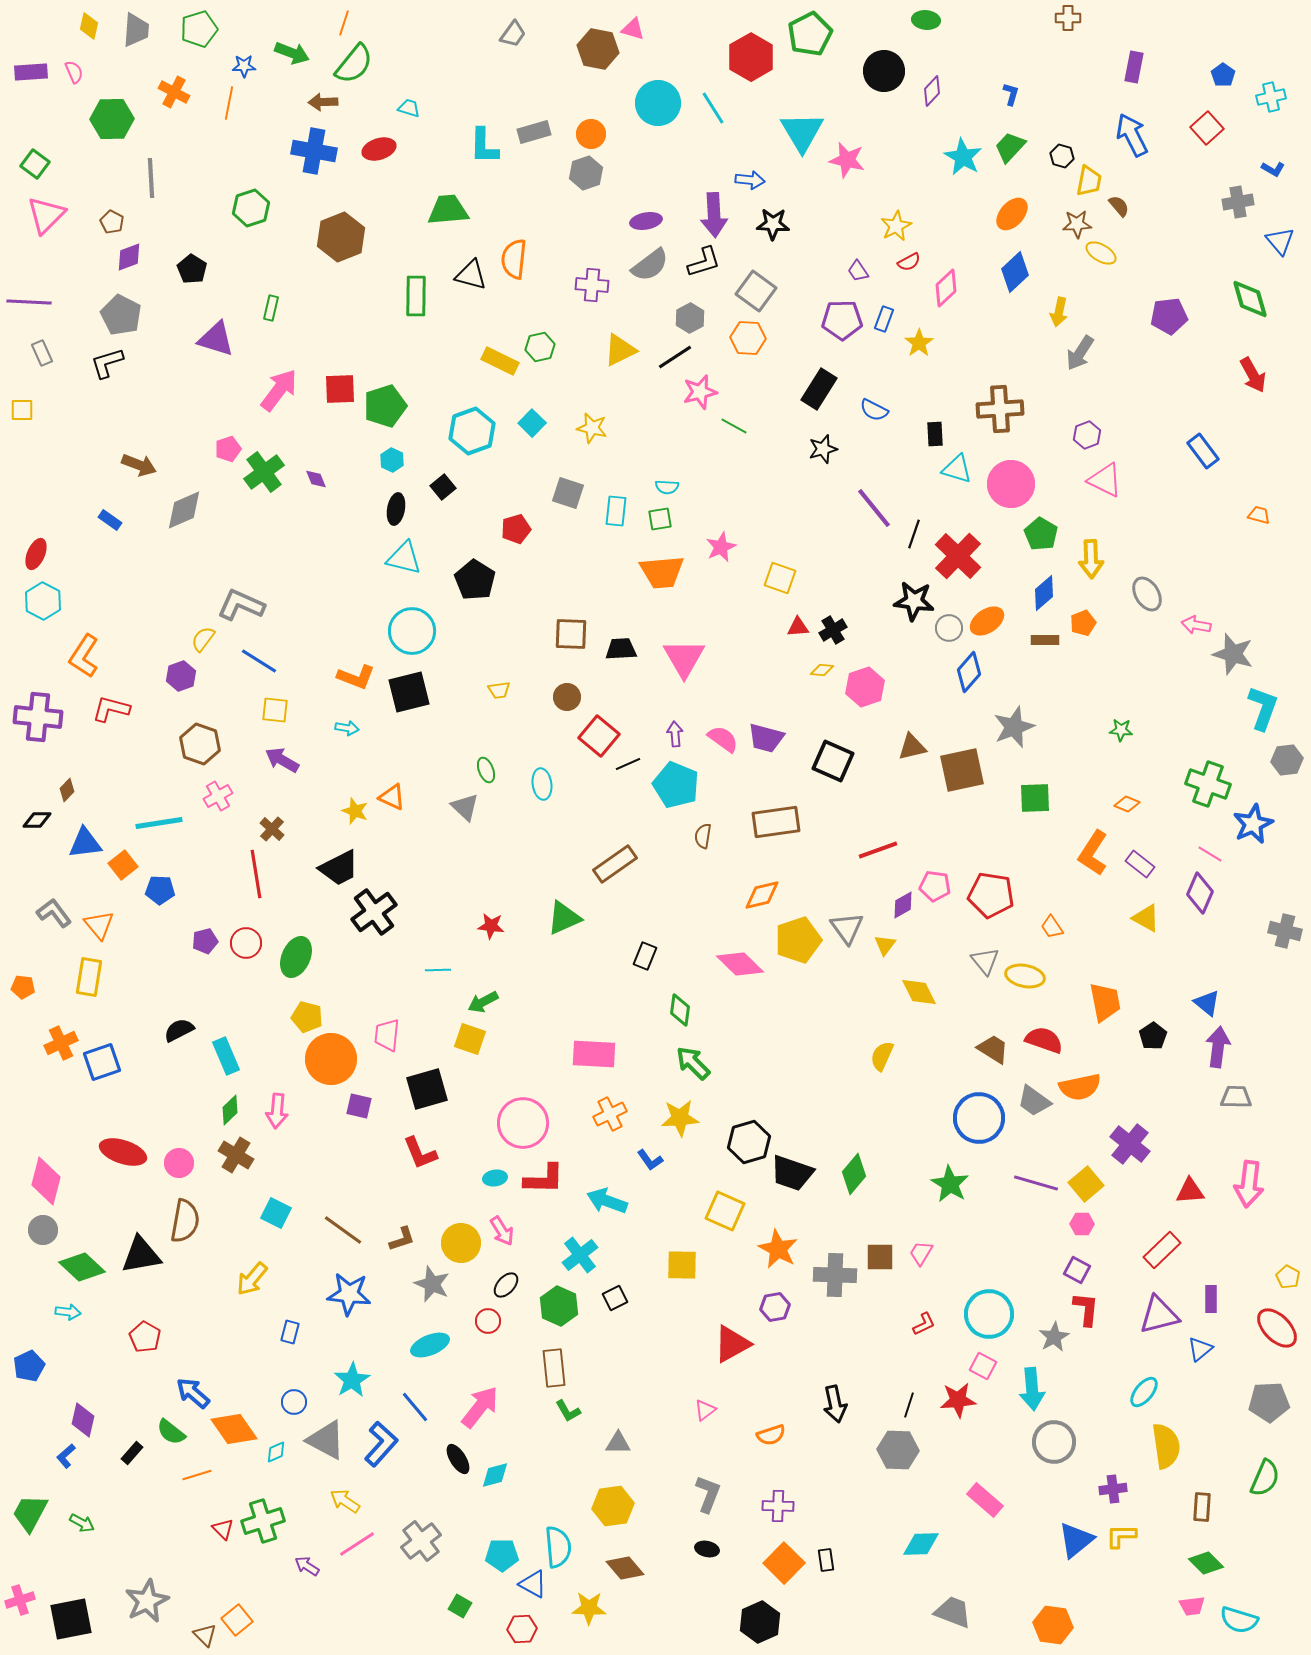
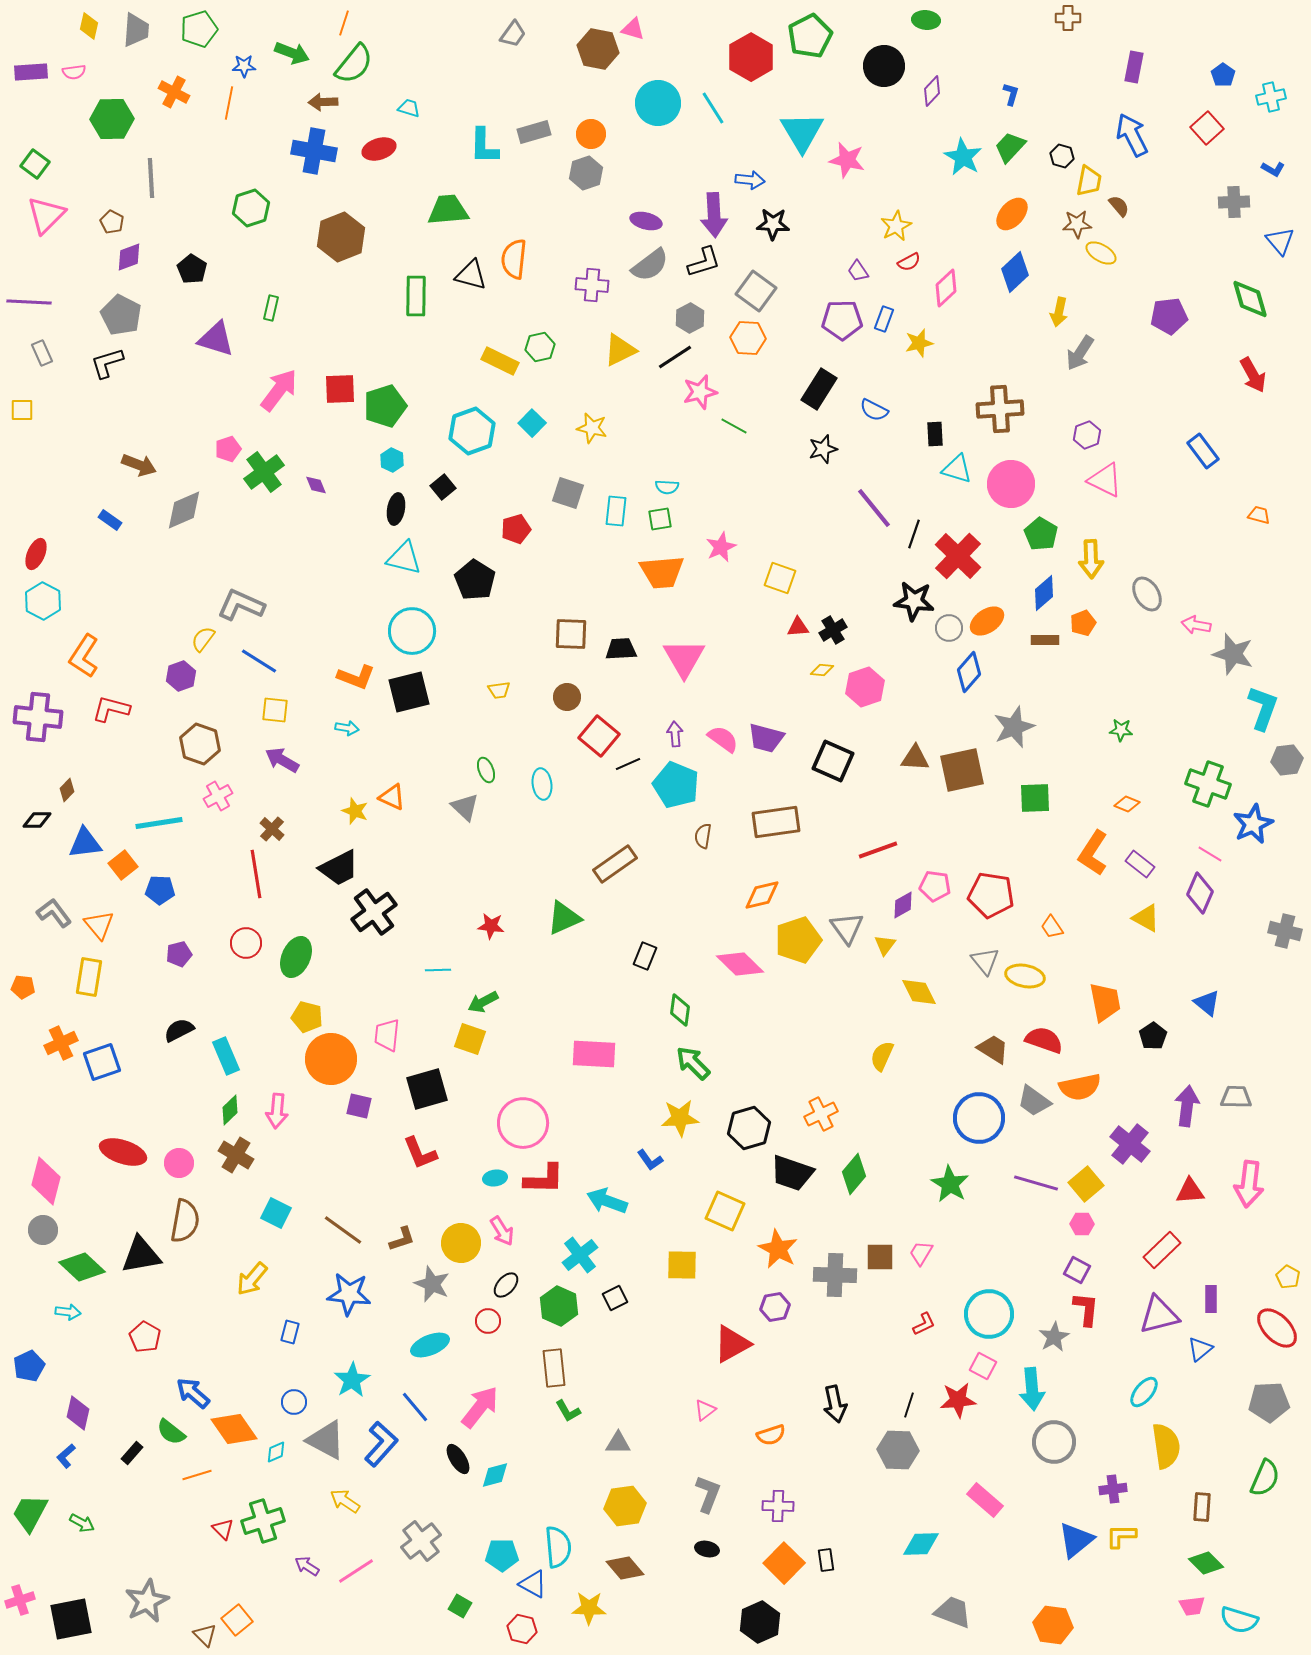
green pentagon at (810, 34): moved 2 px down
black circle at (884, 71): moved 5 px up
pink semicircle at (74, 72): rotated 105 degrees clockwise
gray cross at (1238, 202): moved 4 px left; rotated 8 degrees clockwise
purple ellipse at (646, 221): rotated 24 degrees clockwise
yellow star at (919, 343): rotated 20 degrees clockwise
purple diamond at (316, 479): moved 6 px down
brown triangle at (912, 747): moved 3 px right, 11 px down; rotated 16 degrees clockwise
purple pentagon at (205, 941): moved 26 px left, 13 px down
purple arrow at (1218, 1047): moved 31 px left, 59 px down
orange cross at (610, 1114): moved 211 px right
black hexagon at (749, 1142): moved 14 px up
purple diamond at (83, 1420): moved 5 px left, 7 px up
yellow hexagon at (613, 1506): moved 12 px right
pink line at (357, 1544): moved 1 px left, 27 px down
red hexagon at (522, 1629): rotated 16 degrees clockwise
